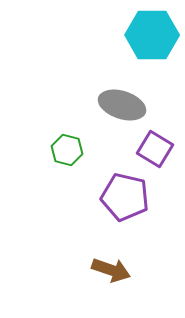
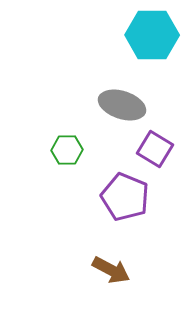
green hexagon: rotated 16 degrees counterclockwise
purple pentagon: rotated 9 degrees clockwise
brown arrow: rotated 9 degrees clockwise
